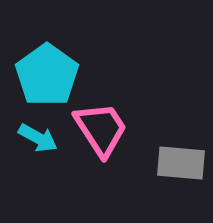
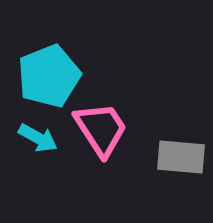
cyan pentagon: moved 2 px right, 1 px down; rotated 14 degrees clockwise
gray rectangle: moved 6 px up
